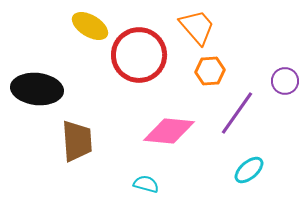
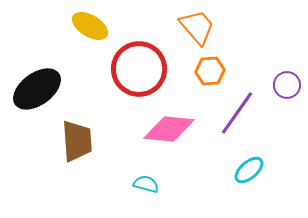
red circle: moved 14 px down
purple circle: moved 2 px right, 4 px down
black ellipse: rotated 42 degrees counterclockwise
pink diamond: moved 2 px up
